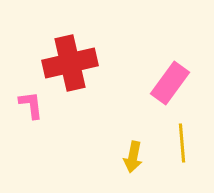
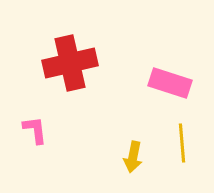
pink rectangle: rotated 72 degrees clockwise
pink L-shape: moved 4 px right, 25 px down
